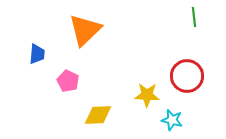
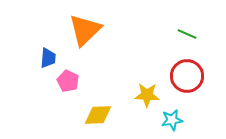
green line: moved 7 px left, 17 px down; rotated 60 degrees counterclockwise
blue trapezoid: moved 11 px right, 4 px down
cyan star: rotated 25 degrees counterclockwise
